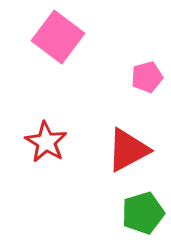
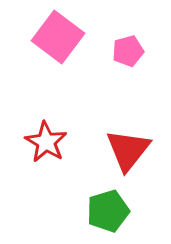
pink pentagon: moved 19 px left, 26 px up
red triangle: rotated 24 degrees counterclockwise
green pentagon: moved 35 px left, 2 px up
